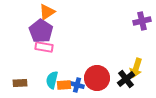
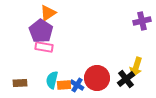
orange triangle: moved 1 px right, 1 px down
yellow arrow: moved 1 px up
blue cross: rotated 16 degrees clockwise
